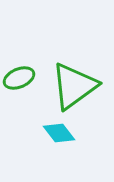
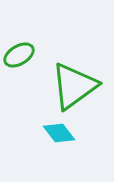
green ellipse: moved 23 px up; rotated 8 degrees counterclockwise
